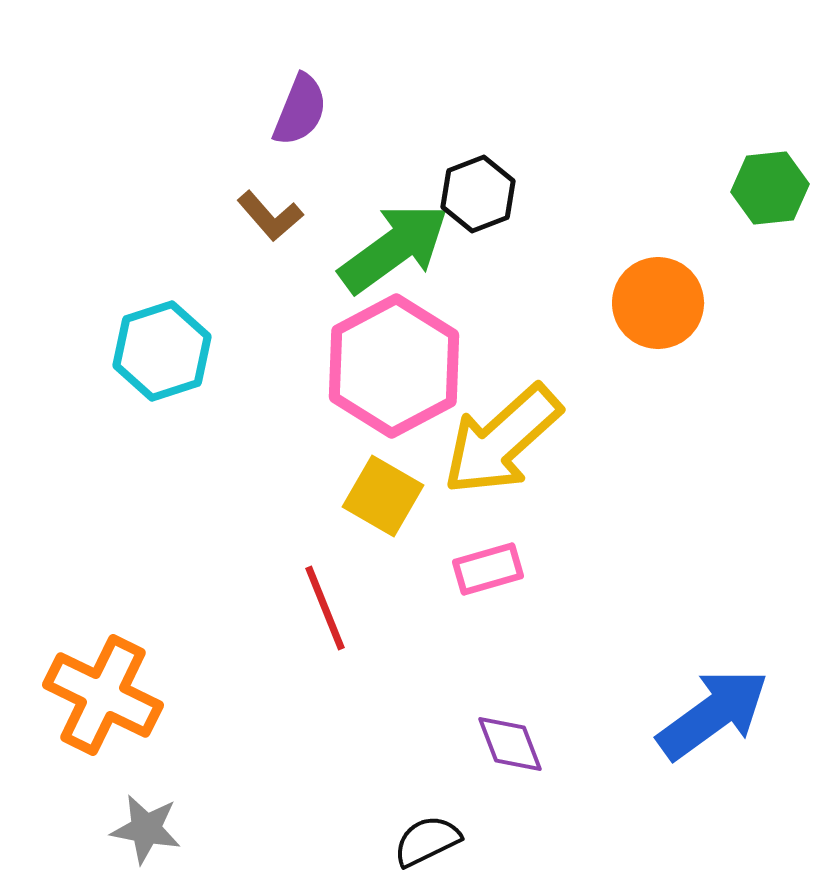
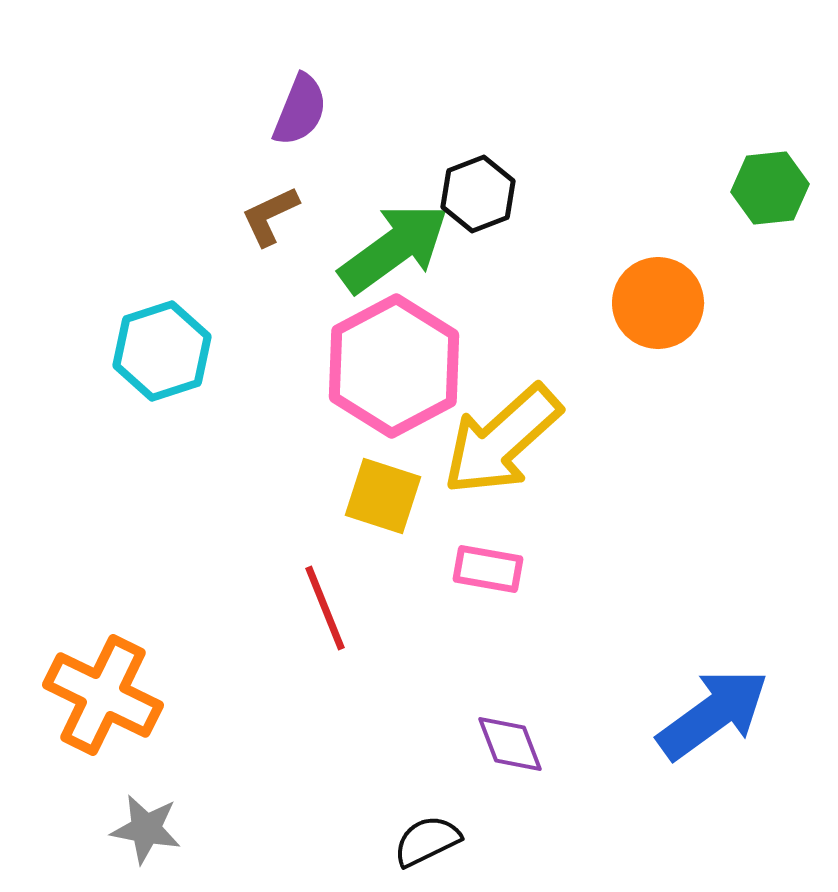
brown L-shape: rotated 106 degrees clockwise
yellow square: rotated 12 degrees counterclockwise
pink rectangle: rotated 26 degrees clockwise
